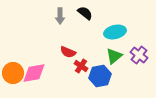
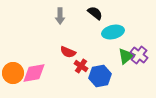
black semicircle: moved 10 px right
cyan ellipse: moved 2 px left
green triangle: moved 12 px right
